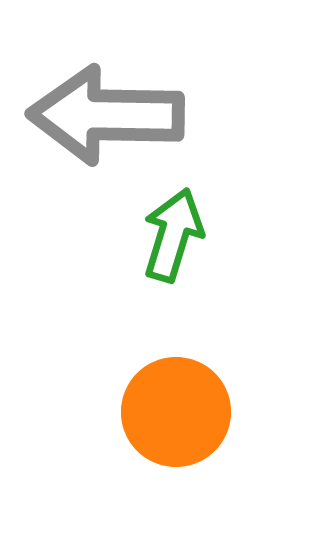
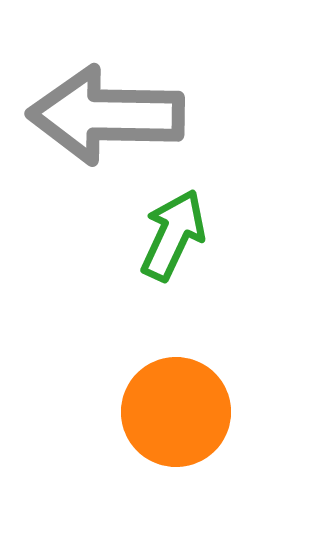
green arrow: rotated 8 degrees clockwise
